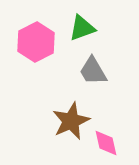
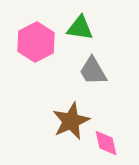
green triangle: moved 2 px left; rotated 28 degrees clockwise
